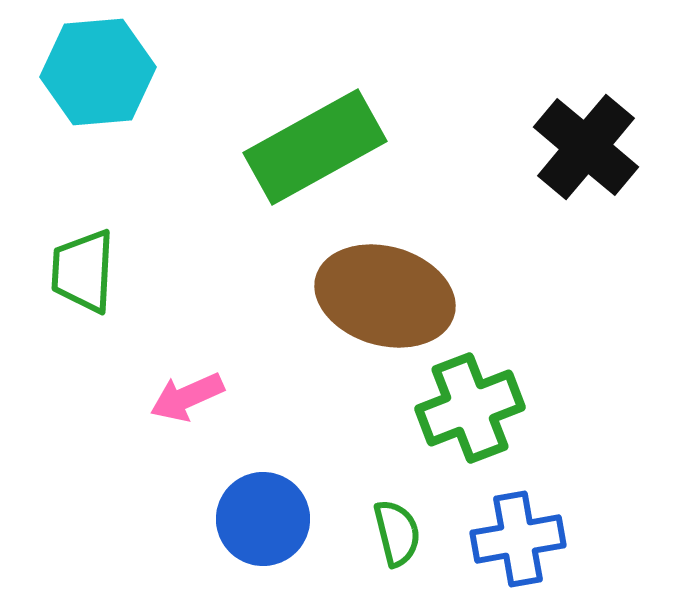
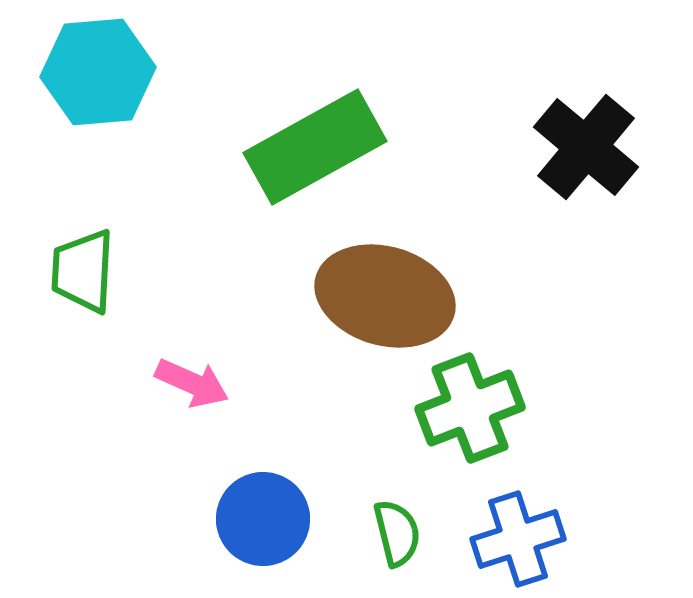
pink arrow: moved 5 px right, 14 px up; rotated 132 degrees counterclockwise
blue cross: rotated 8 degrees counterclockwise
